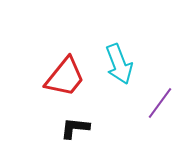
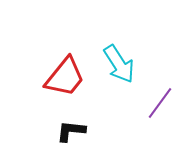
cyan arrow: rotated 12 degrees counterclockwise
black L-shape: moved 4 px left, 3 px down
